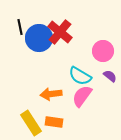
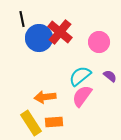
black line: moved 2 px right, 8 px up
pink circle: moved 4 px left, 9 px up
cyan semicircle: rotated 110 degrees clockwise
orange arrow: moved 6 px left, 3 px down
orange rectangle: rotated 12 degrees counterclockwise
